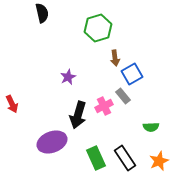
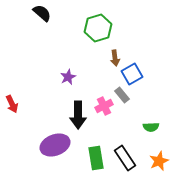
black semicircle: rotated 36 degrees counterclockwise
gray rectangle: moved 1 px left, 1 px up
black arrow: rotated 16 degrees counterclockwise
purple ellipse: moved 3 px right, 3 px down
green rectangle: rotated 15 degrees clockwise
